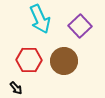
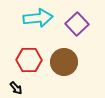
cyan arrow: moved 2 px left, 1 px up; rotated 72 degrees counterclockwise
purple square: moved 3 px left, 2 px up
brown circle: moved 1 px down
